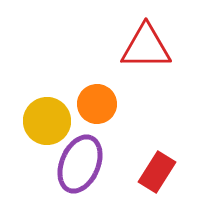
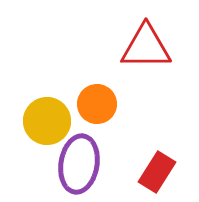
purple ellipse: moved 1 px left; rotated 14 degrees counterclockwise
